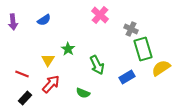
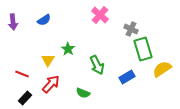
yellow semicircle: moved 1 px right, 1 px down
